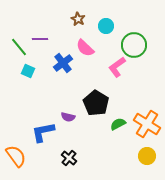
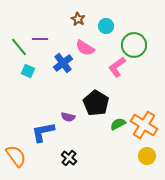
pink semicircle: rotated 12 degrees counterclockwise
orange cross: moved 3 px left, 1 px down
